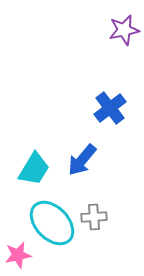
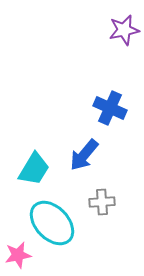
blue cross: rotated 28 degrees counterclockwise
blue arrow: moved 2 px right, 5 px up
gray cross: moved 8 px right, 15 px up
